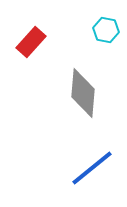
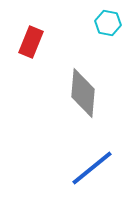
cyan hexagon: moved 2 px right, 7 px up
red rectangle: rotated 20 degrees counterclockwise
